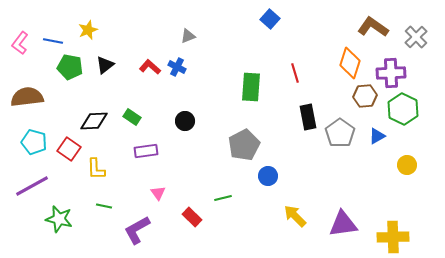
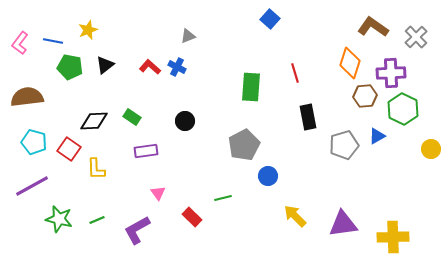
gray pentagon at (340, 133): moved 4 px right, 12 px down; rotated 20 degrees clockwise
yellow circle at (407, 165): moved 24 px right, 16 px up
green line at (104, 206): moved 7 px left, 14 px down; rotated 35 degrees counterclockwise
